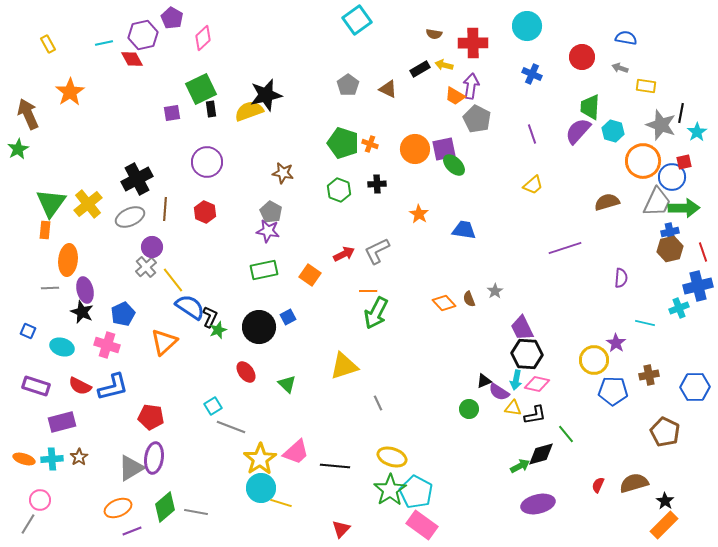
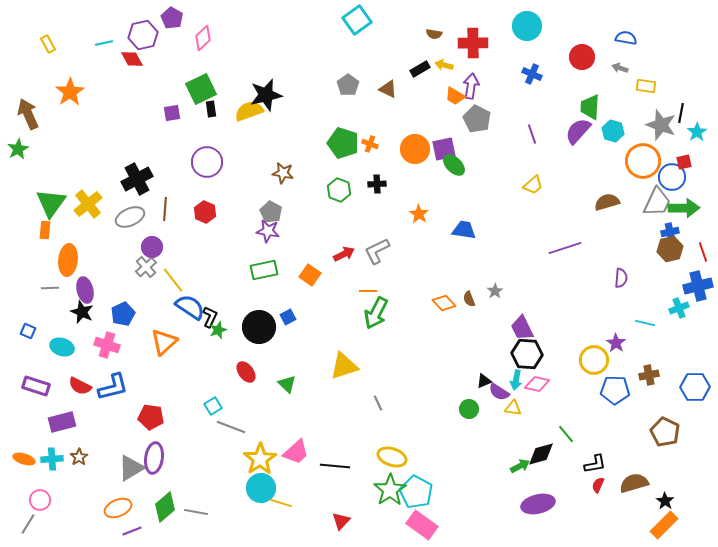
blue pentagon at (613, 391): moved 2 px right, 1 px up
black L-shape at (535, 415): moved 60 px right, 49 px down
red triangle at (341, 529): moved 8 px up
